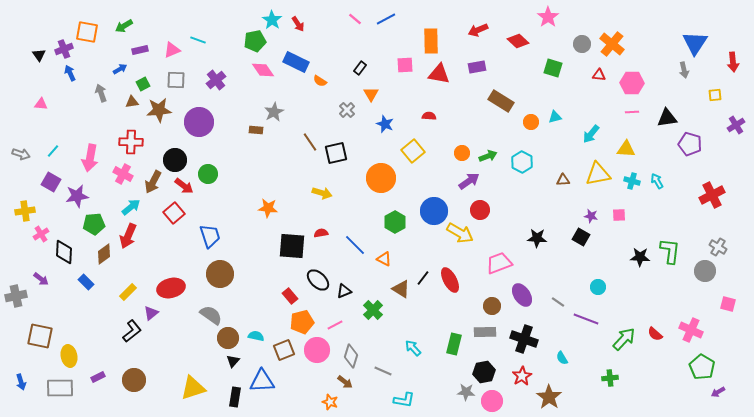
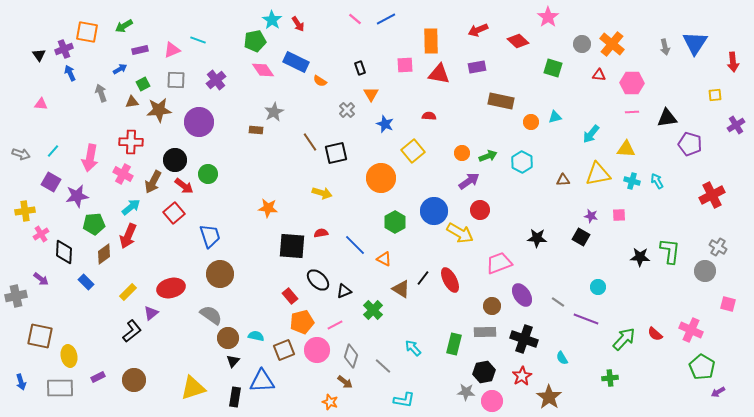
black rectangle at (360, 68): rotated 56 degrees counterclockwise
gray arrow at (684, 70): moved 19 px left, 23 px up
brown rectangle at (501, 101): rotated 20 degrees counterclockwise
gray line at (383, 371): moved 5 px up; rotated 18 degrees clockwise
